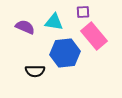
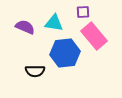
cyan triangle: moved 1 px down
